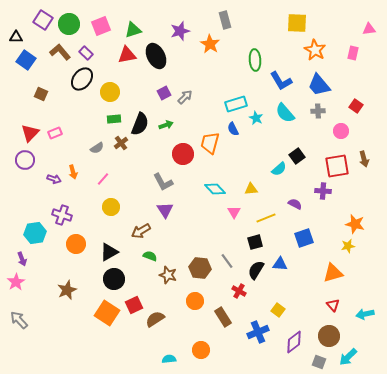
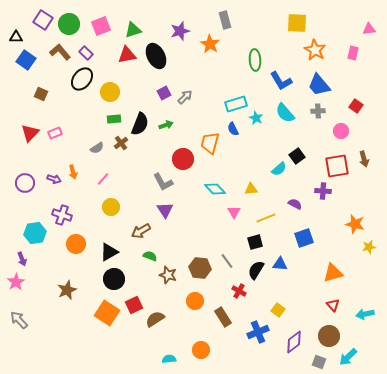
red circle at (183, 154): moved 5 px down
purple circle at (25, 160): moved 23 px down
yellow star at (348, 246): moved 21 px right, 1 px down
